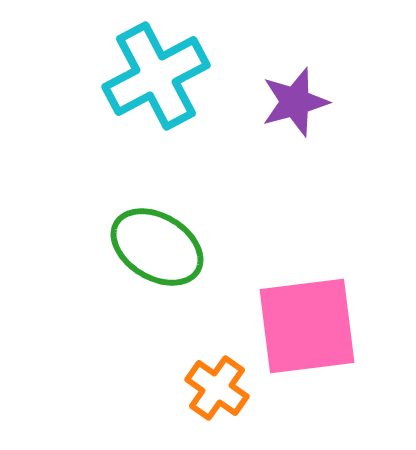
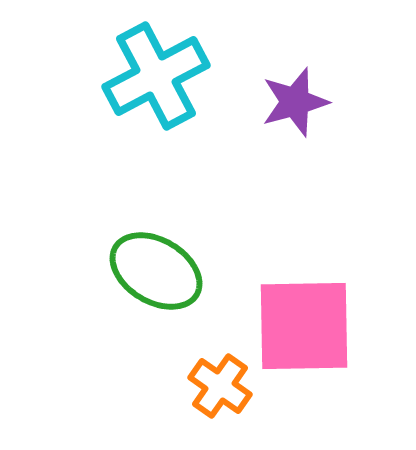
green ellipse: moved 1 px left, 24 px down
pink square: moved 3 px left; rotated 6 degrees clockwise
orange cross: moved 3 px right, 2 px up
